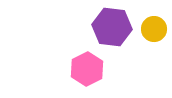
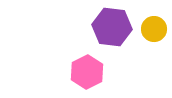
pink hexagon: moved 3 px down
